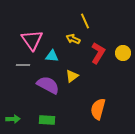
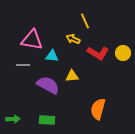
pink triangle: rotated 45 degrees counterclockwise
red L-shape: rotated 90 degrees clockwise
yellow triangle: rotated 32 degrees clockwise
